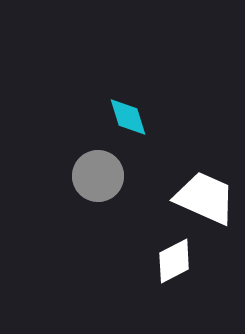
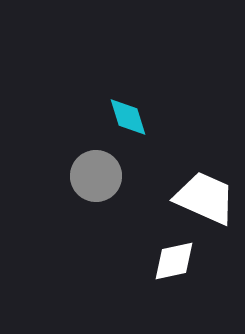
gray circle: moved 2 px left
white diamond: rotated 15 degrees clockwise
